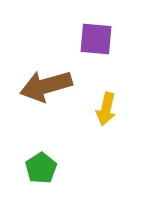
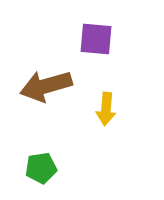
yellow arrow: rotated 8 degrees counterclockwise
green pentagon: rotated 24 degrees clockwise
